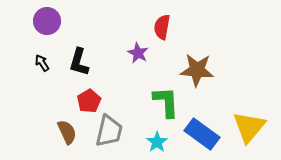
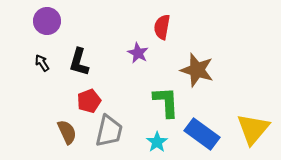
brown star: rotated 12 degrees clockwise
red pentagon: rotated 10 degrees clockwise
yellow triangle: moved 4 px right, 2 px down
